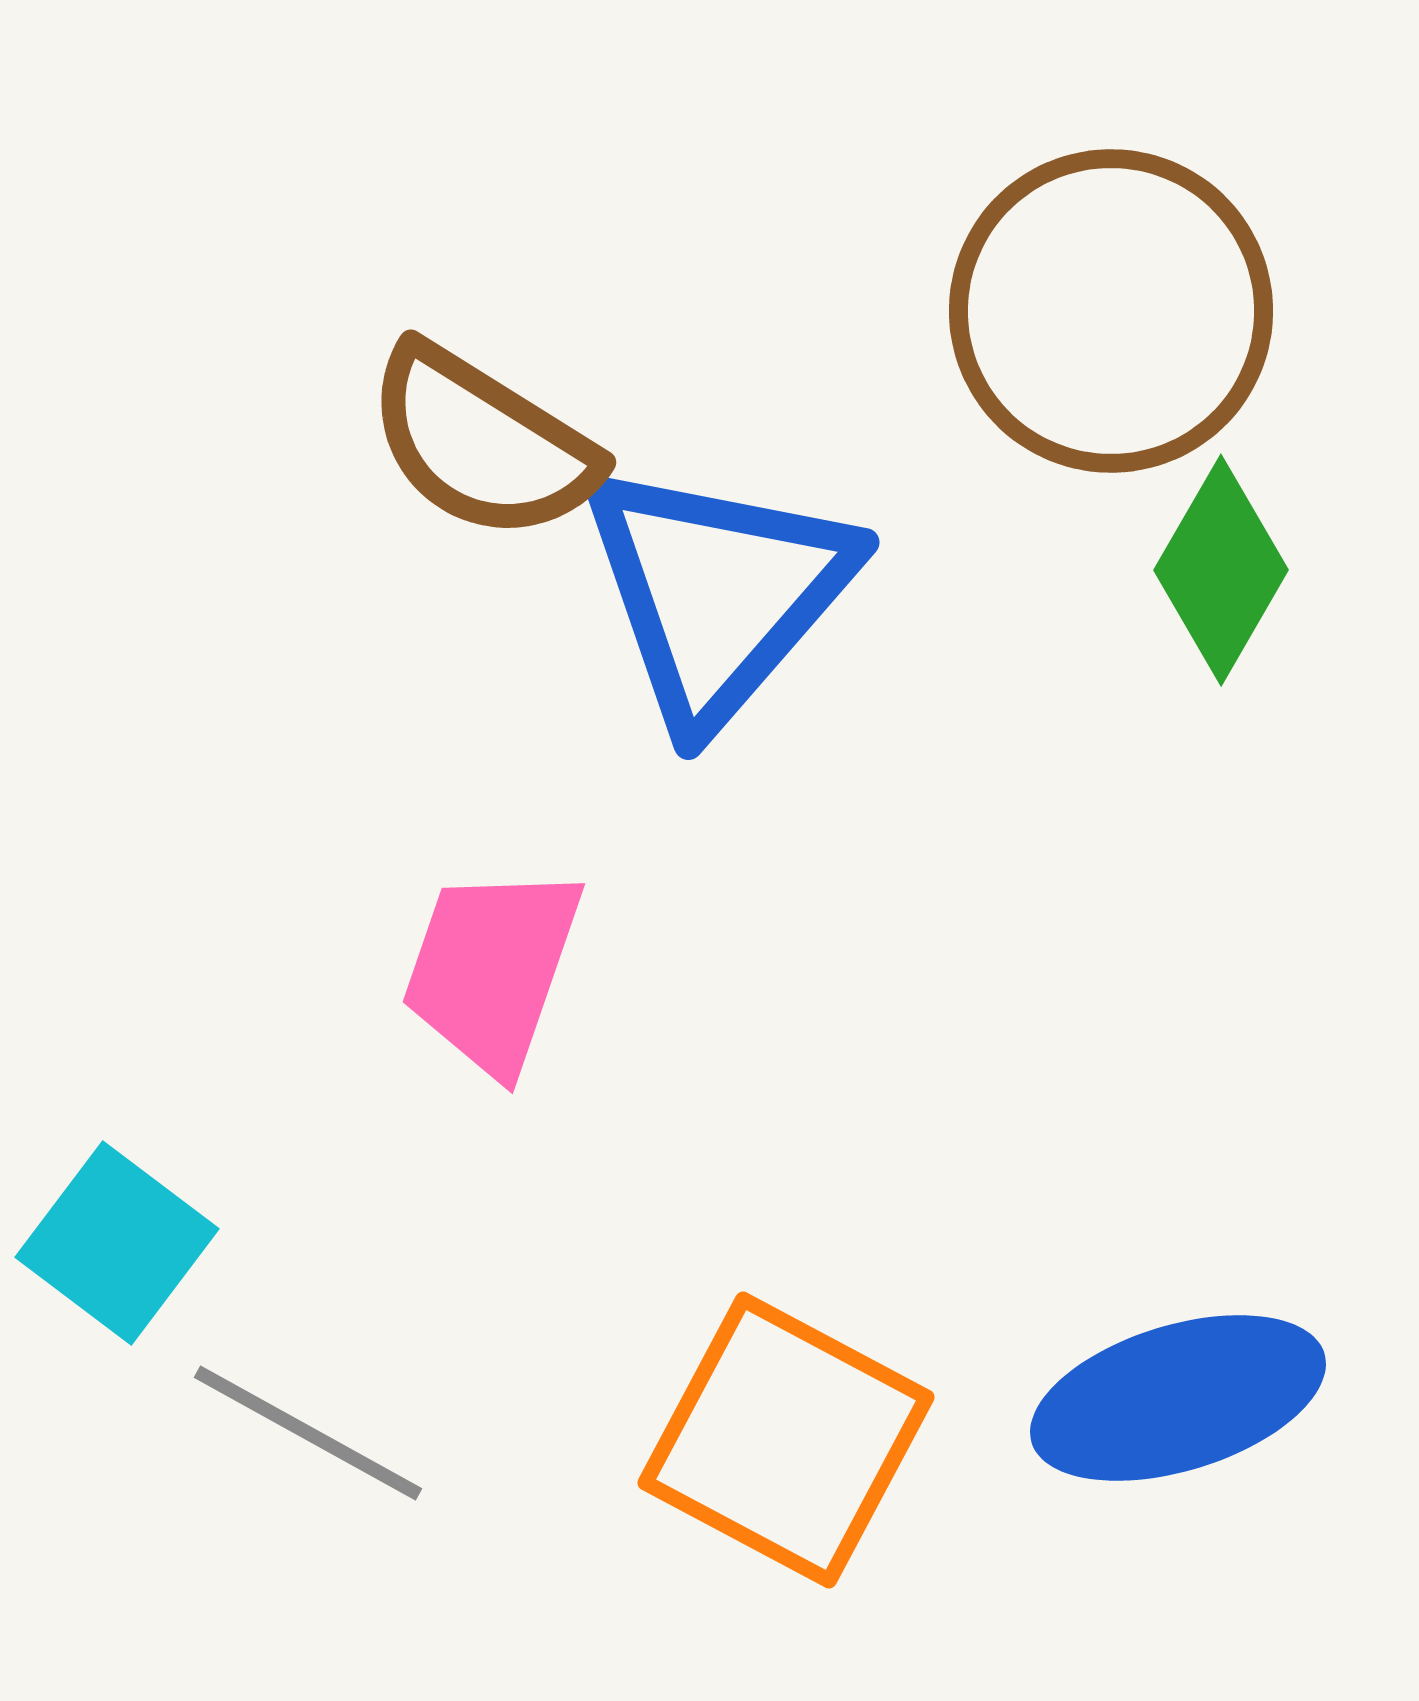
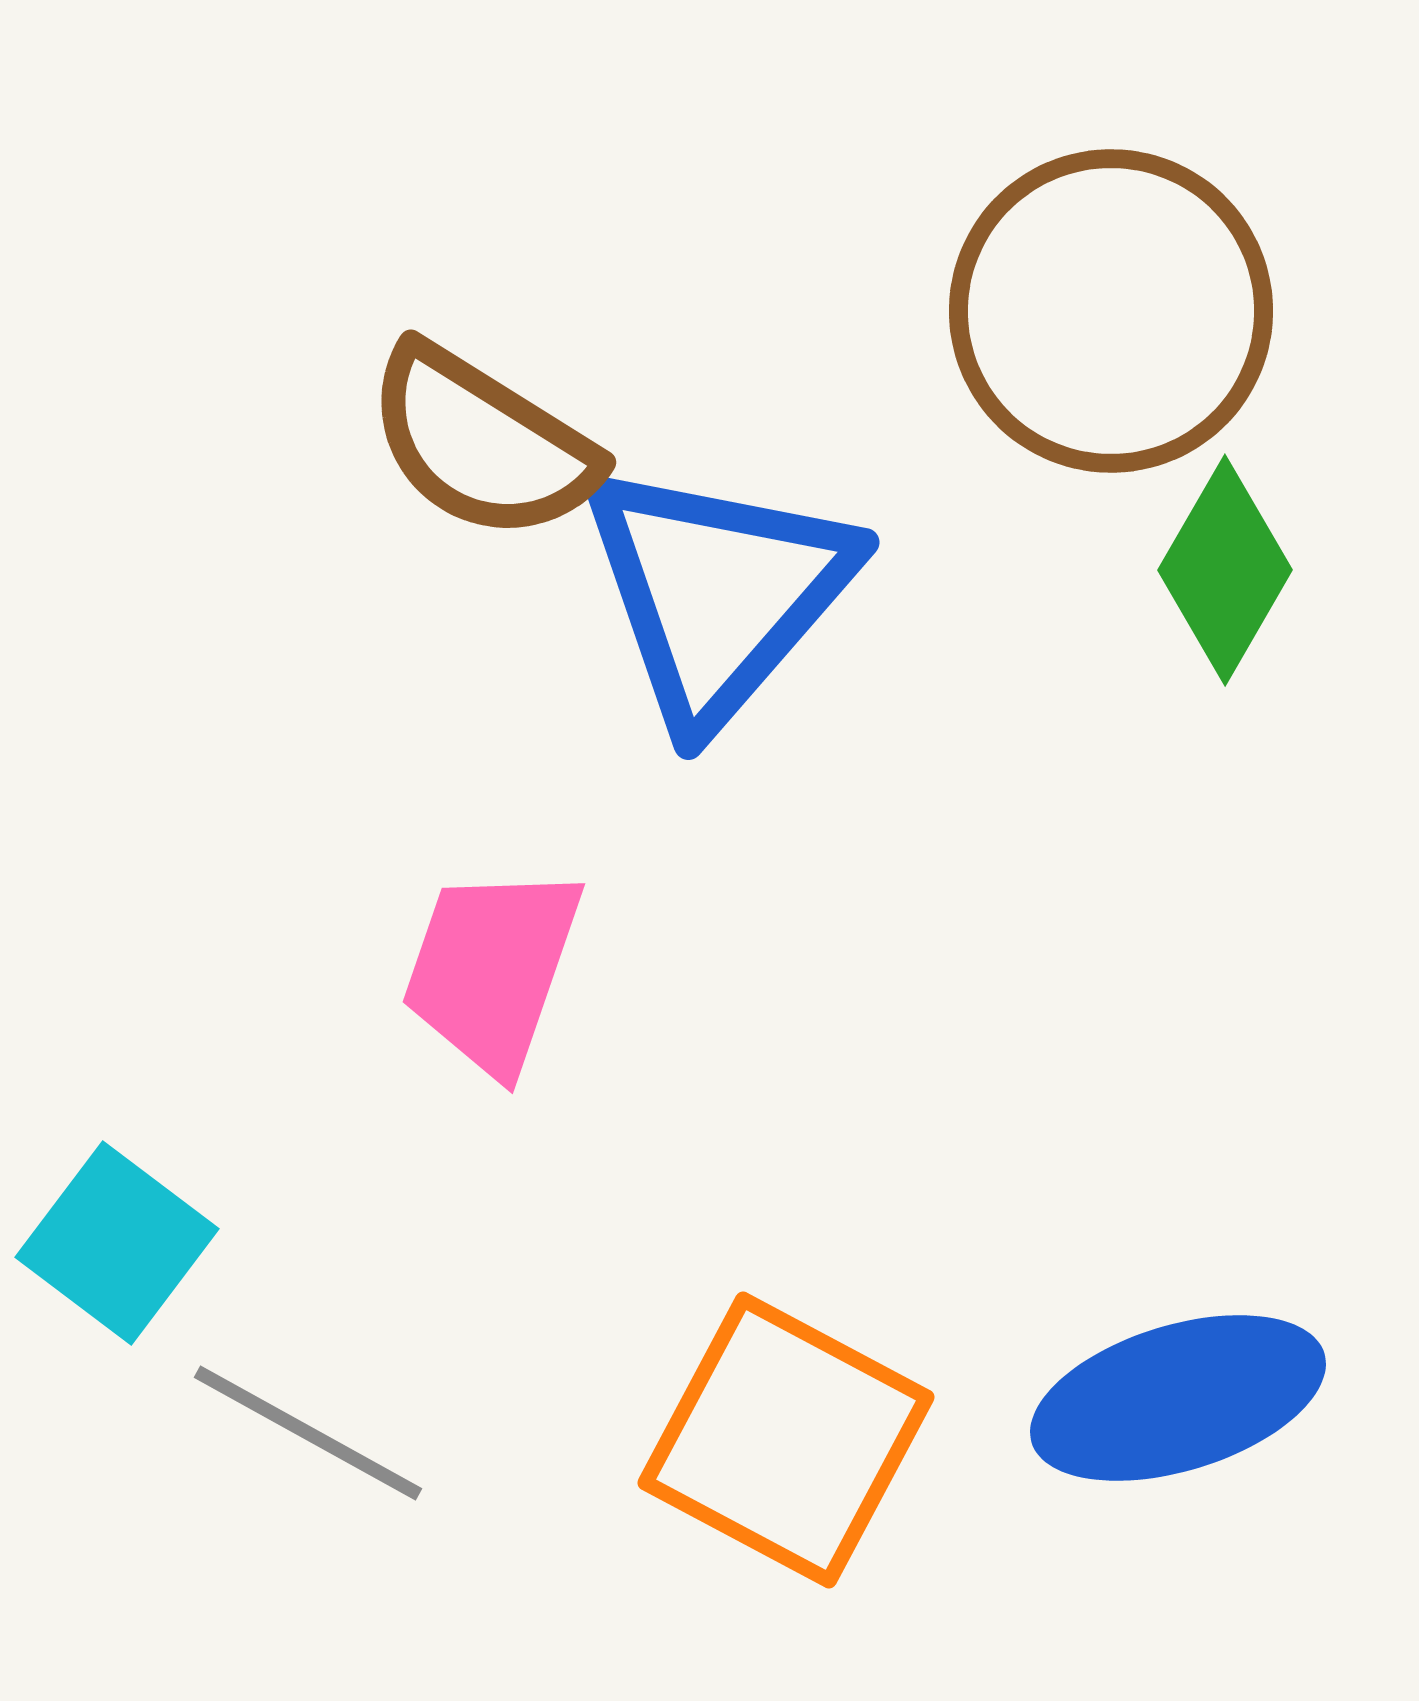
green diamond: moved 4 px right
